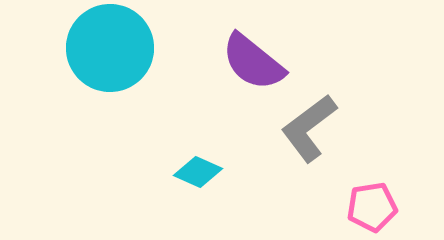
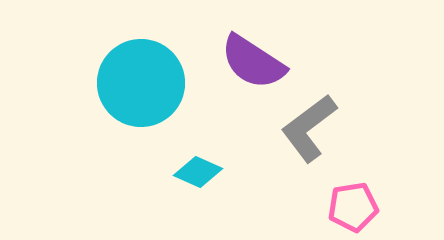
cyan circle: moved 31 px right, 35 px down
purple semicircle: rotated 6 degrees counterclockwise
pink pentagon: moved 19 px left
